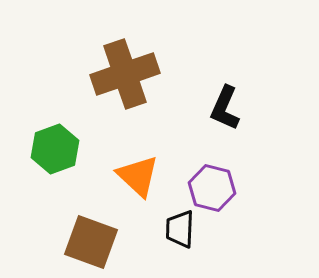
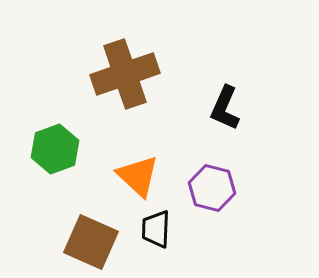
black trapezoid: moved 24 px left
brown square: rotated 4 degrees clockwise
